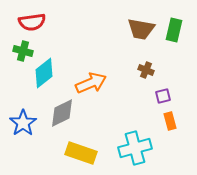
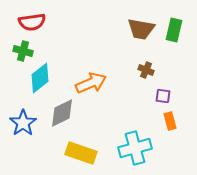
cyan diamond: moved 4 px left, 5 px down
purple square: rotated 21 degrees clockwise
